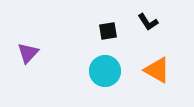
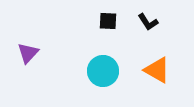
black square: moved 10 px up; rotated 12 degrees clockwise
cyan circle: moved 2 px left
